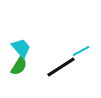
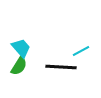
black line: rotated 36 degrees clockwise
